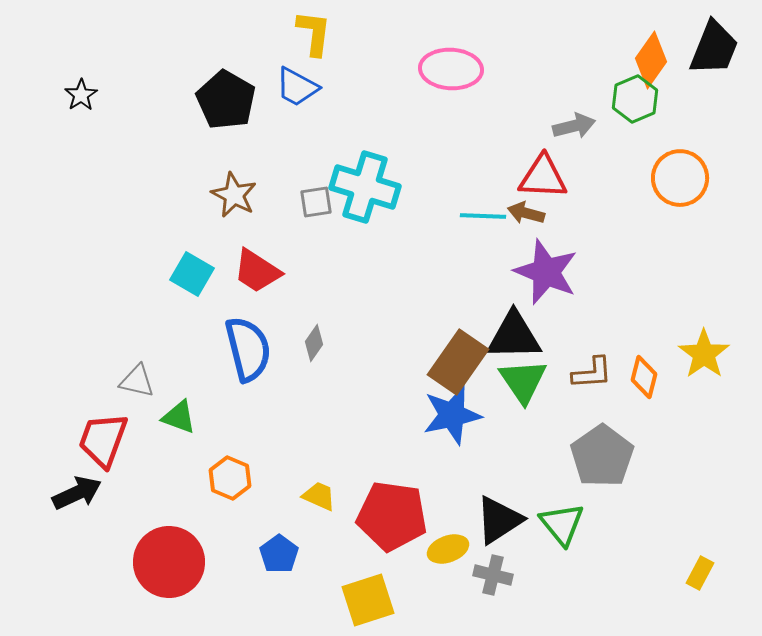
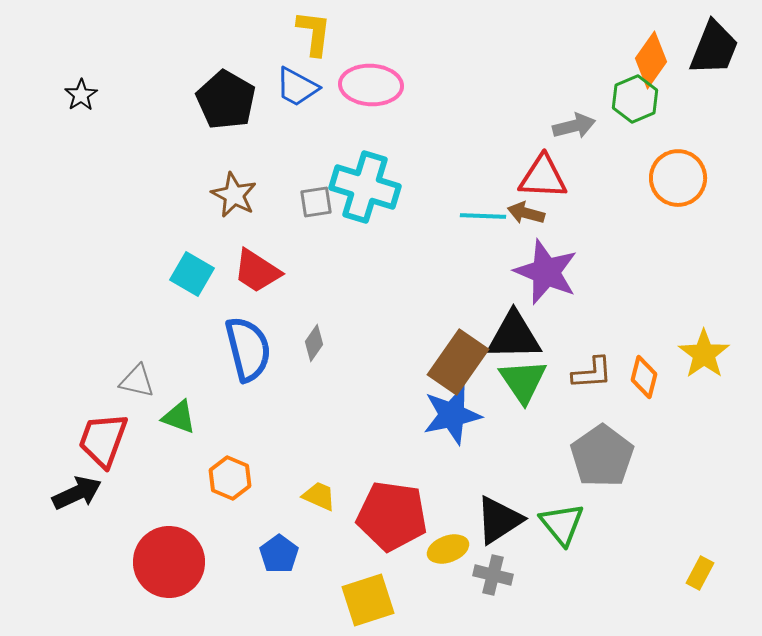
pink ellipse at (451, 69): moved 80 px left, 16 px down
orange circle at (680, 178): moved 2 px left
